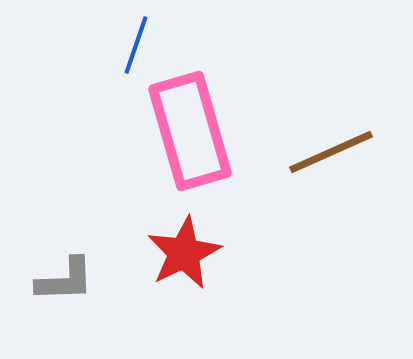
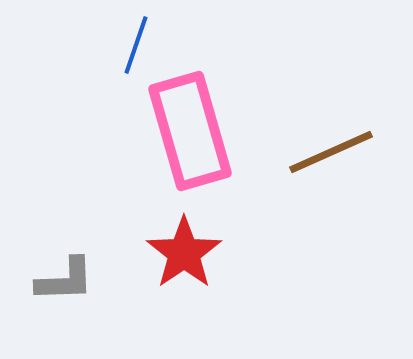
red star: rotated 8 degrees counterclockwise
